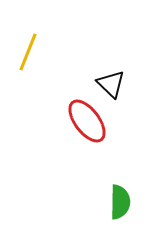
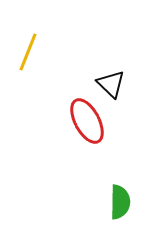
red ellipse: rotated 9 degrees clockwise
